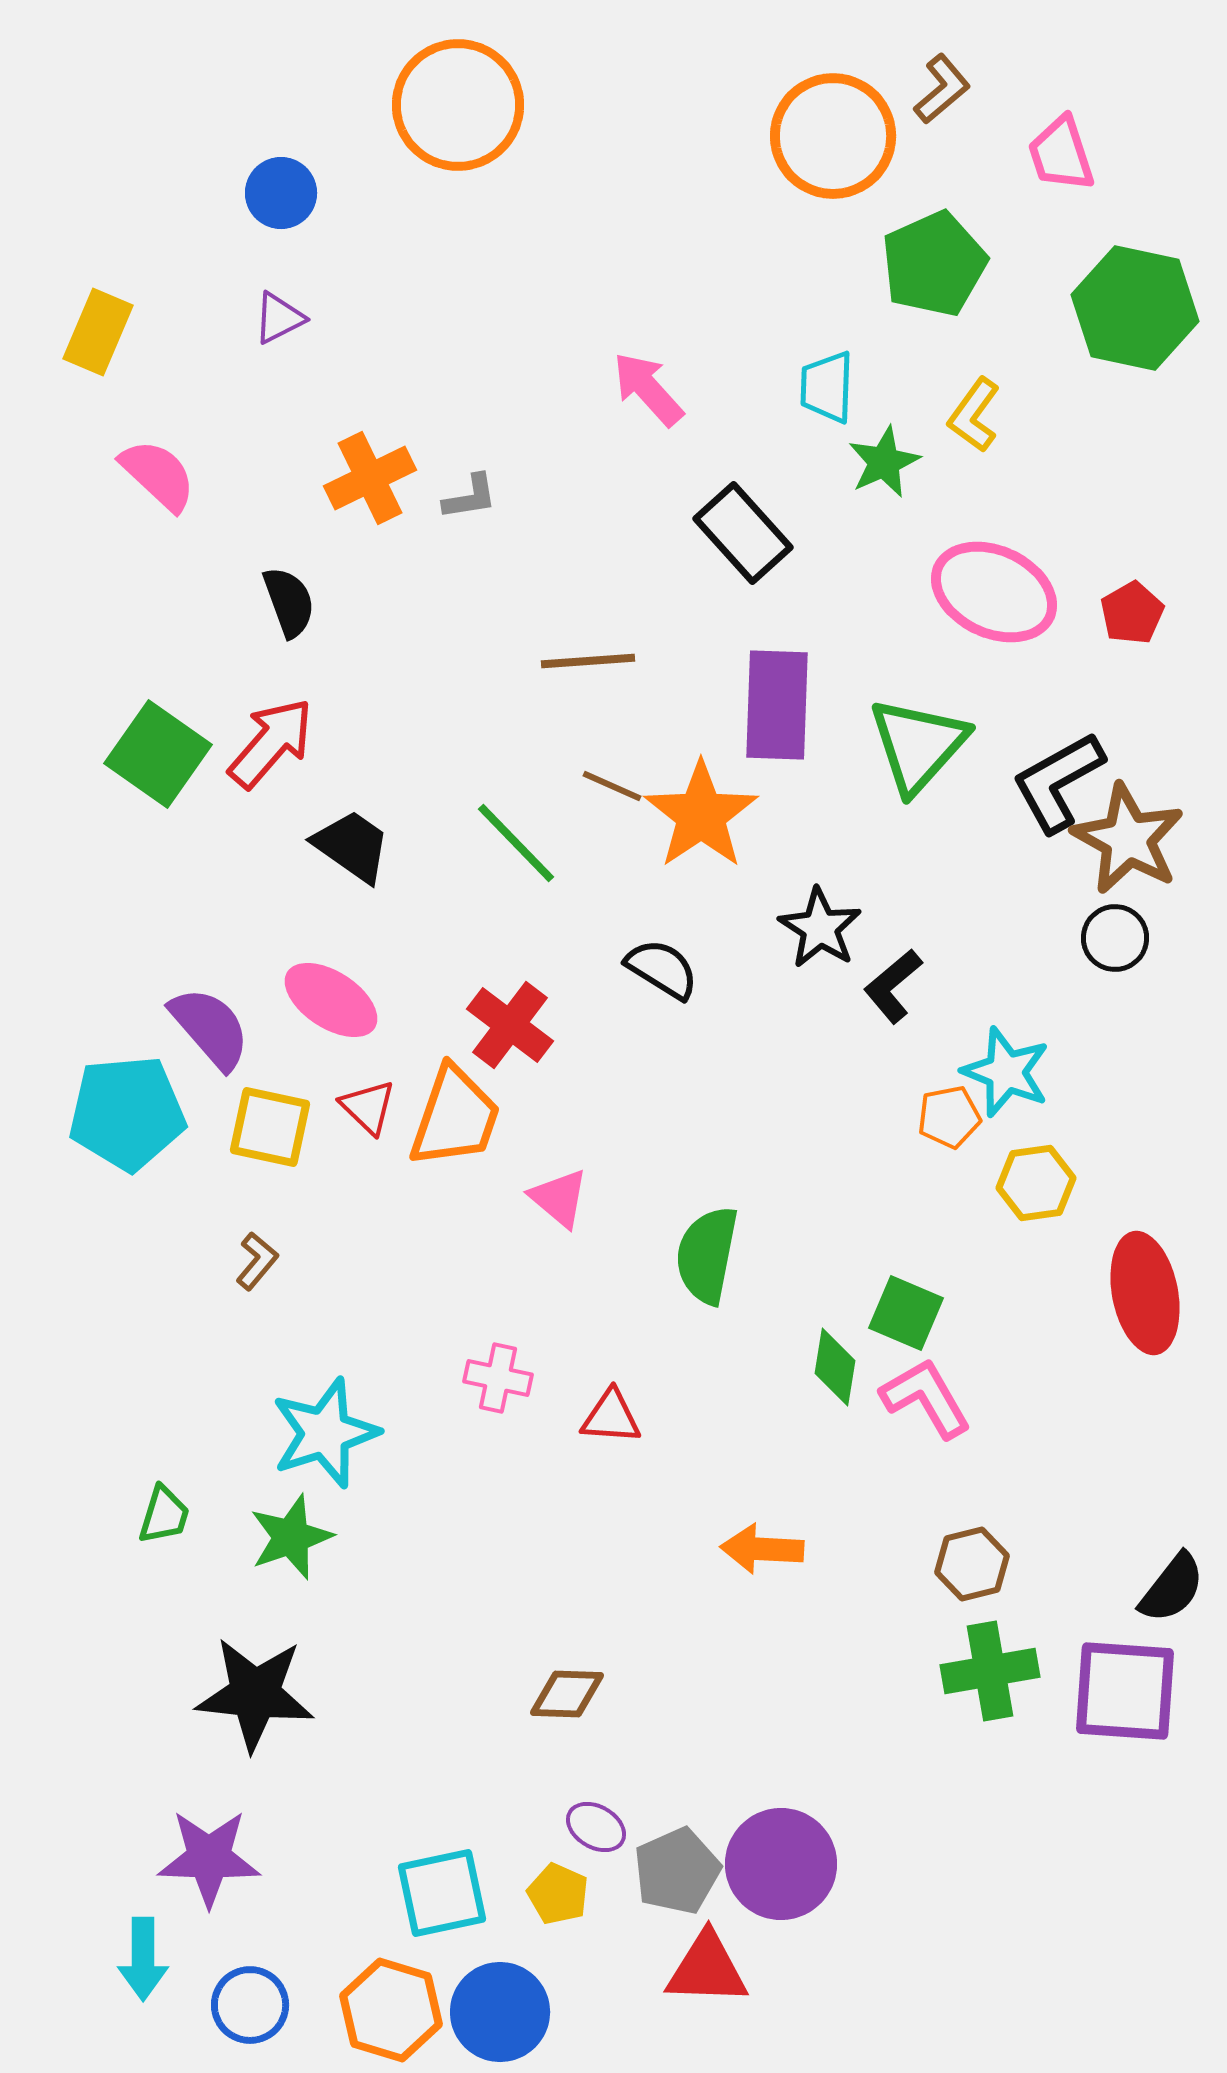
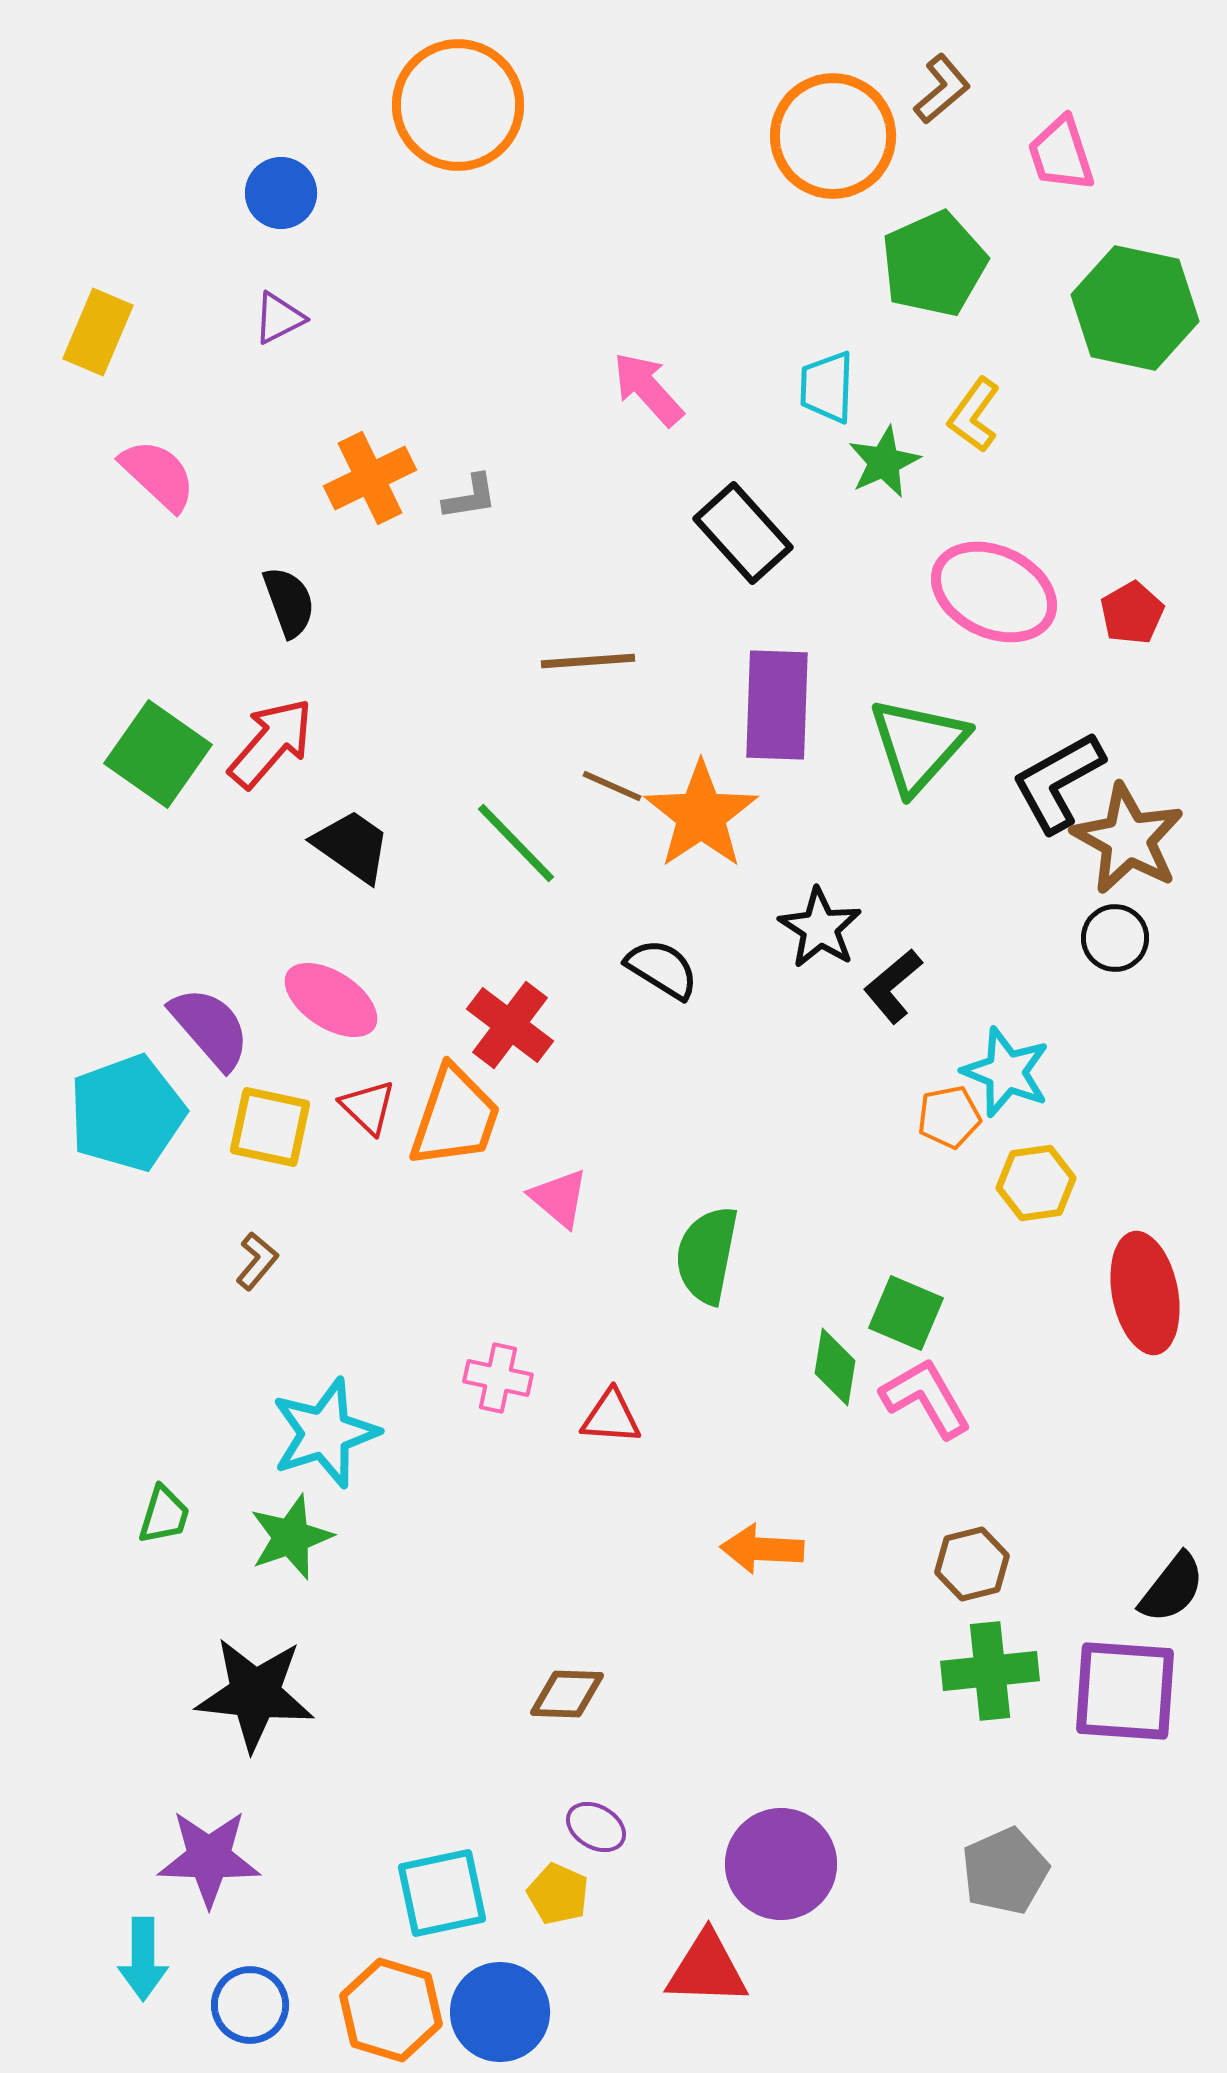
cyan pentagon at (127, 1113): rotated 15 degrees counterclockwise
green cross at (990, 1671): rotated 4 degrees clockwise
gray pentagon at (677, 1871): moved 328 px right
